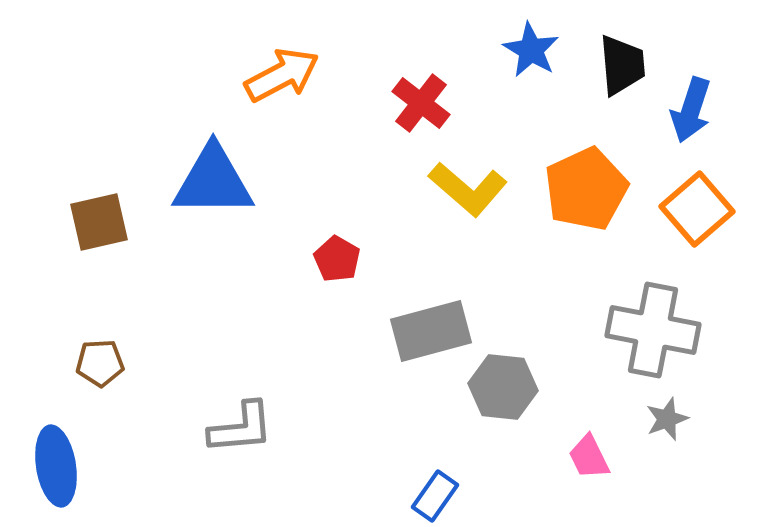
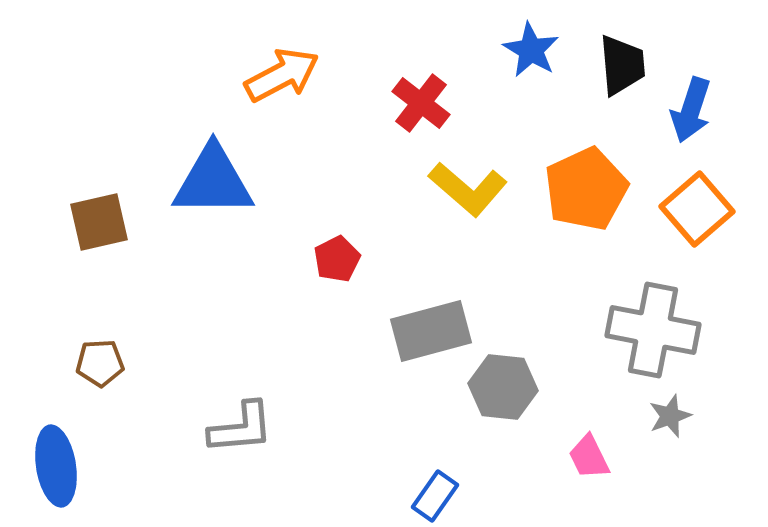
red pentagon: rotated 15 degrees clockwise
gray star: moved 3 px right, 3 px up
